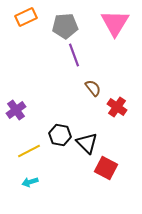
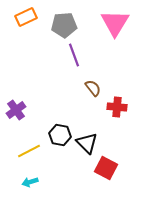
gray pentagon: moved 1 px left, 1 px up
red cross: rotated 30 degrees counterclockwise
